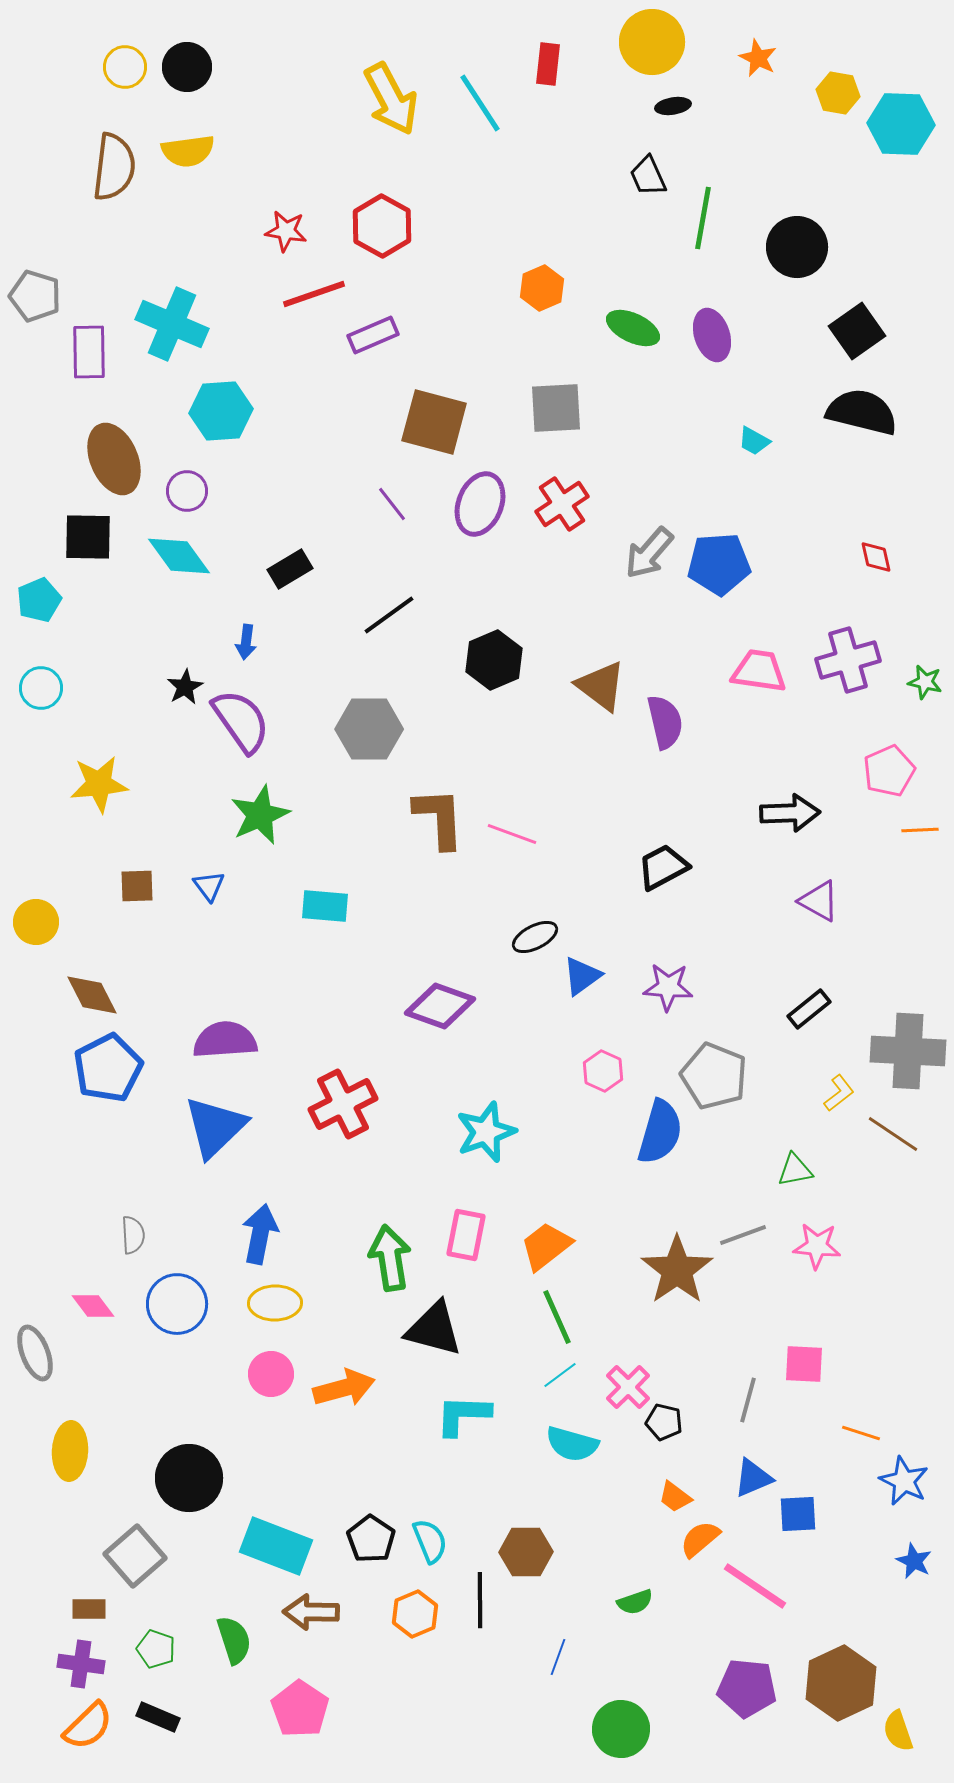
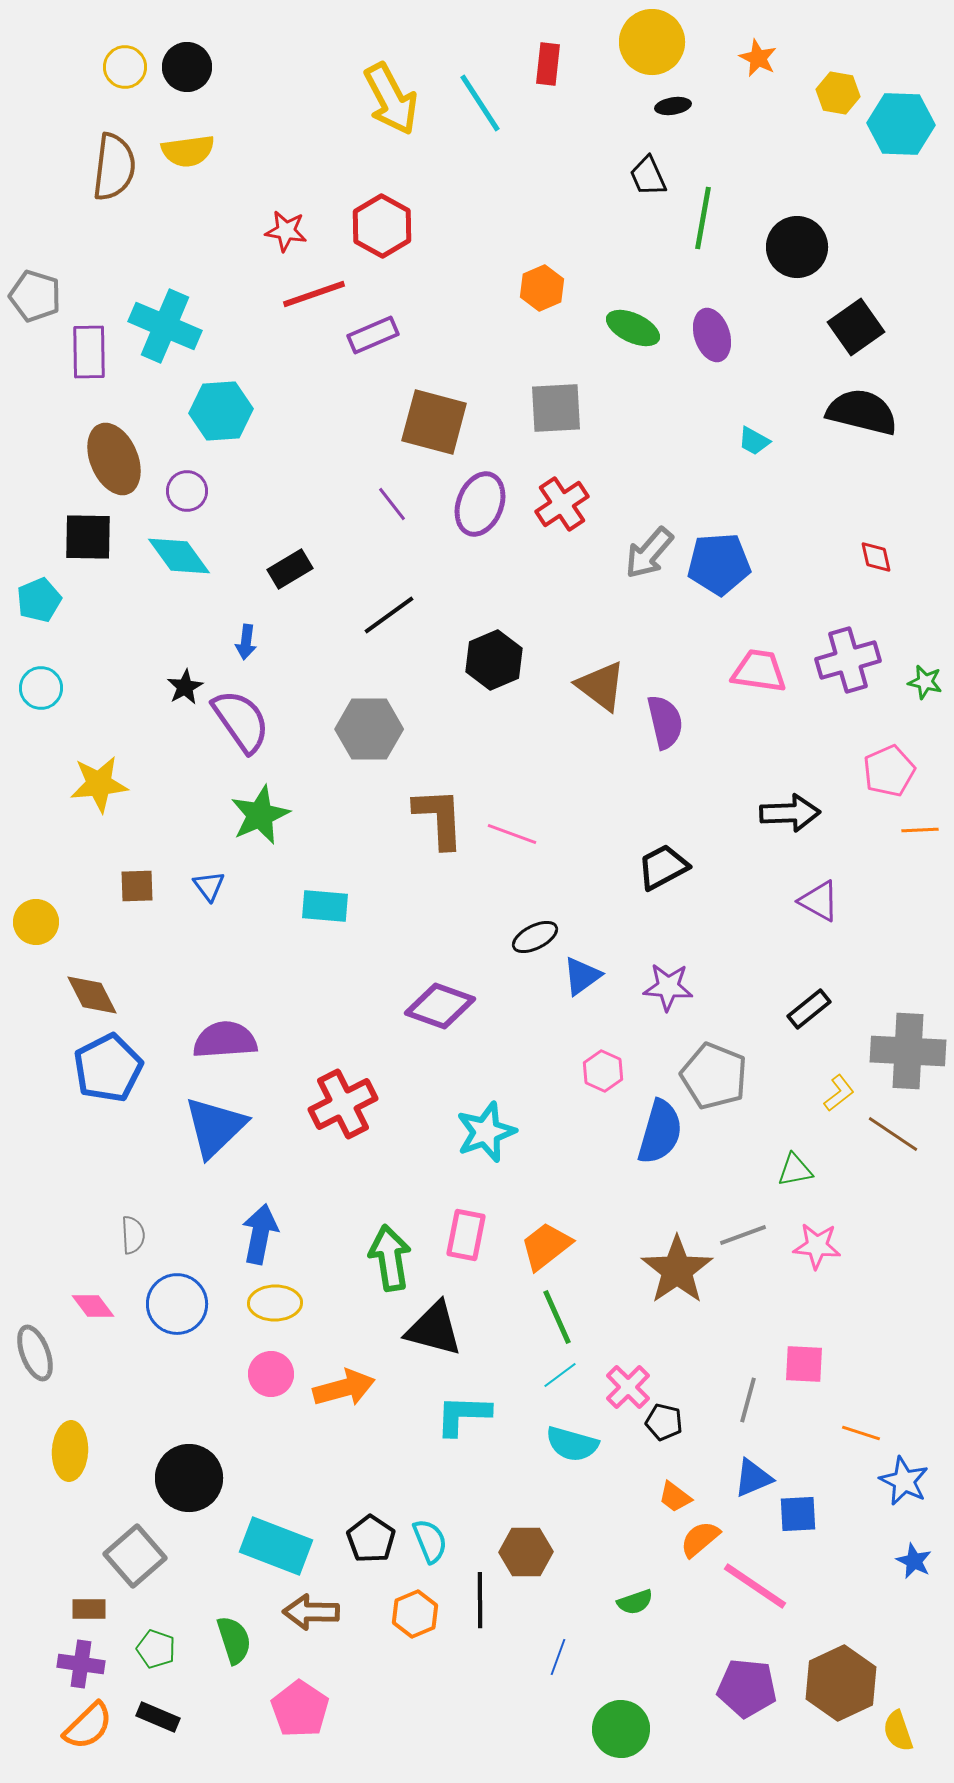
cyan cross at (172, 324): moved 7 px left, 2 px down
black square at (857, 331): moved 1 px left, 4 px up
